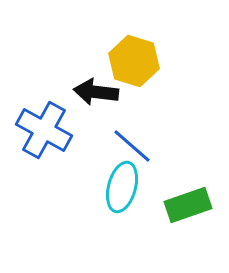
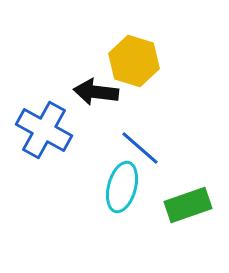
blue line: moved 8 px right, 2 px down
